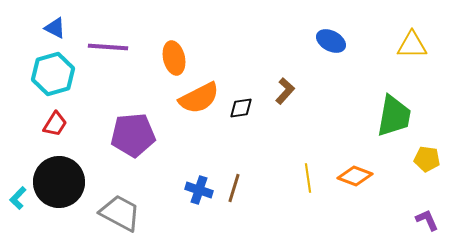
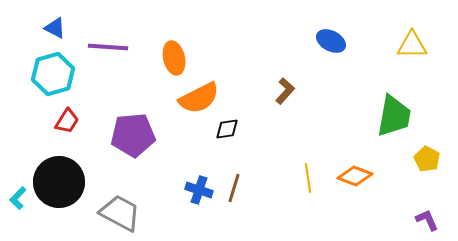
black diamond: moved 14 px left, 21 px down
red trapezoid: moved 12 px right, 3 px up
yellow pentagon: rotated 20 degrees clockwise
